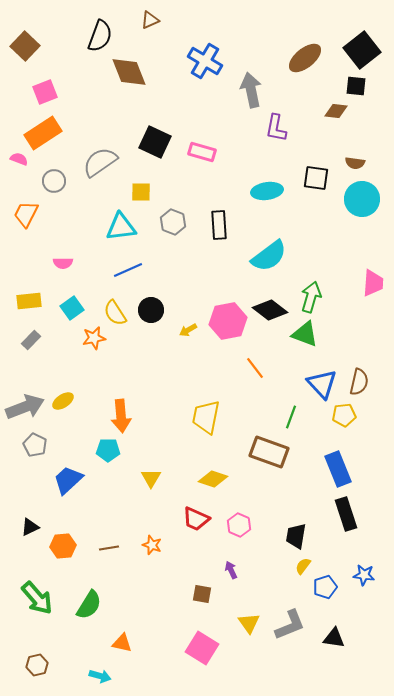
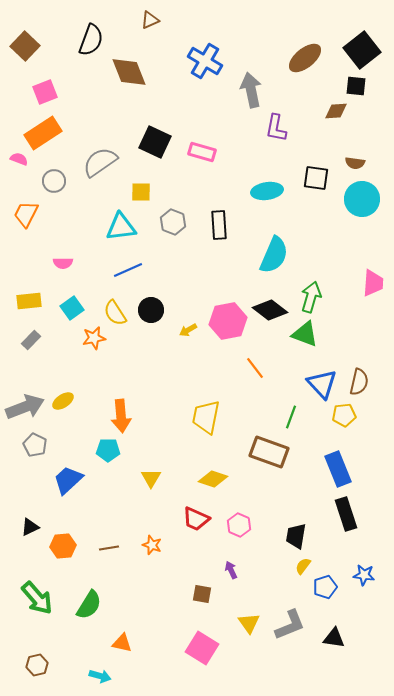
black semicircle at (100, 36): moved 9 px left, 4 px down
brown diamond at (336, 111): rotated 10 degrees counterclockwise
cyan semicircle at (269, 256): moved 5 px right, 1 px up; rotated 30 degrees counterclockwise
